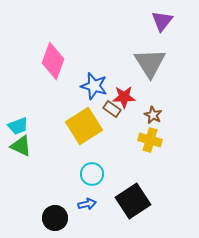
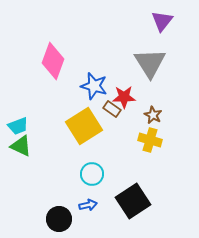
blue arrow: moved 1 px right, 1 px down
black circle: moved 4 px right, 1 px down
